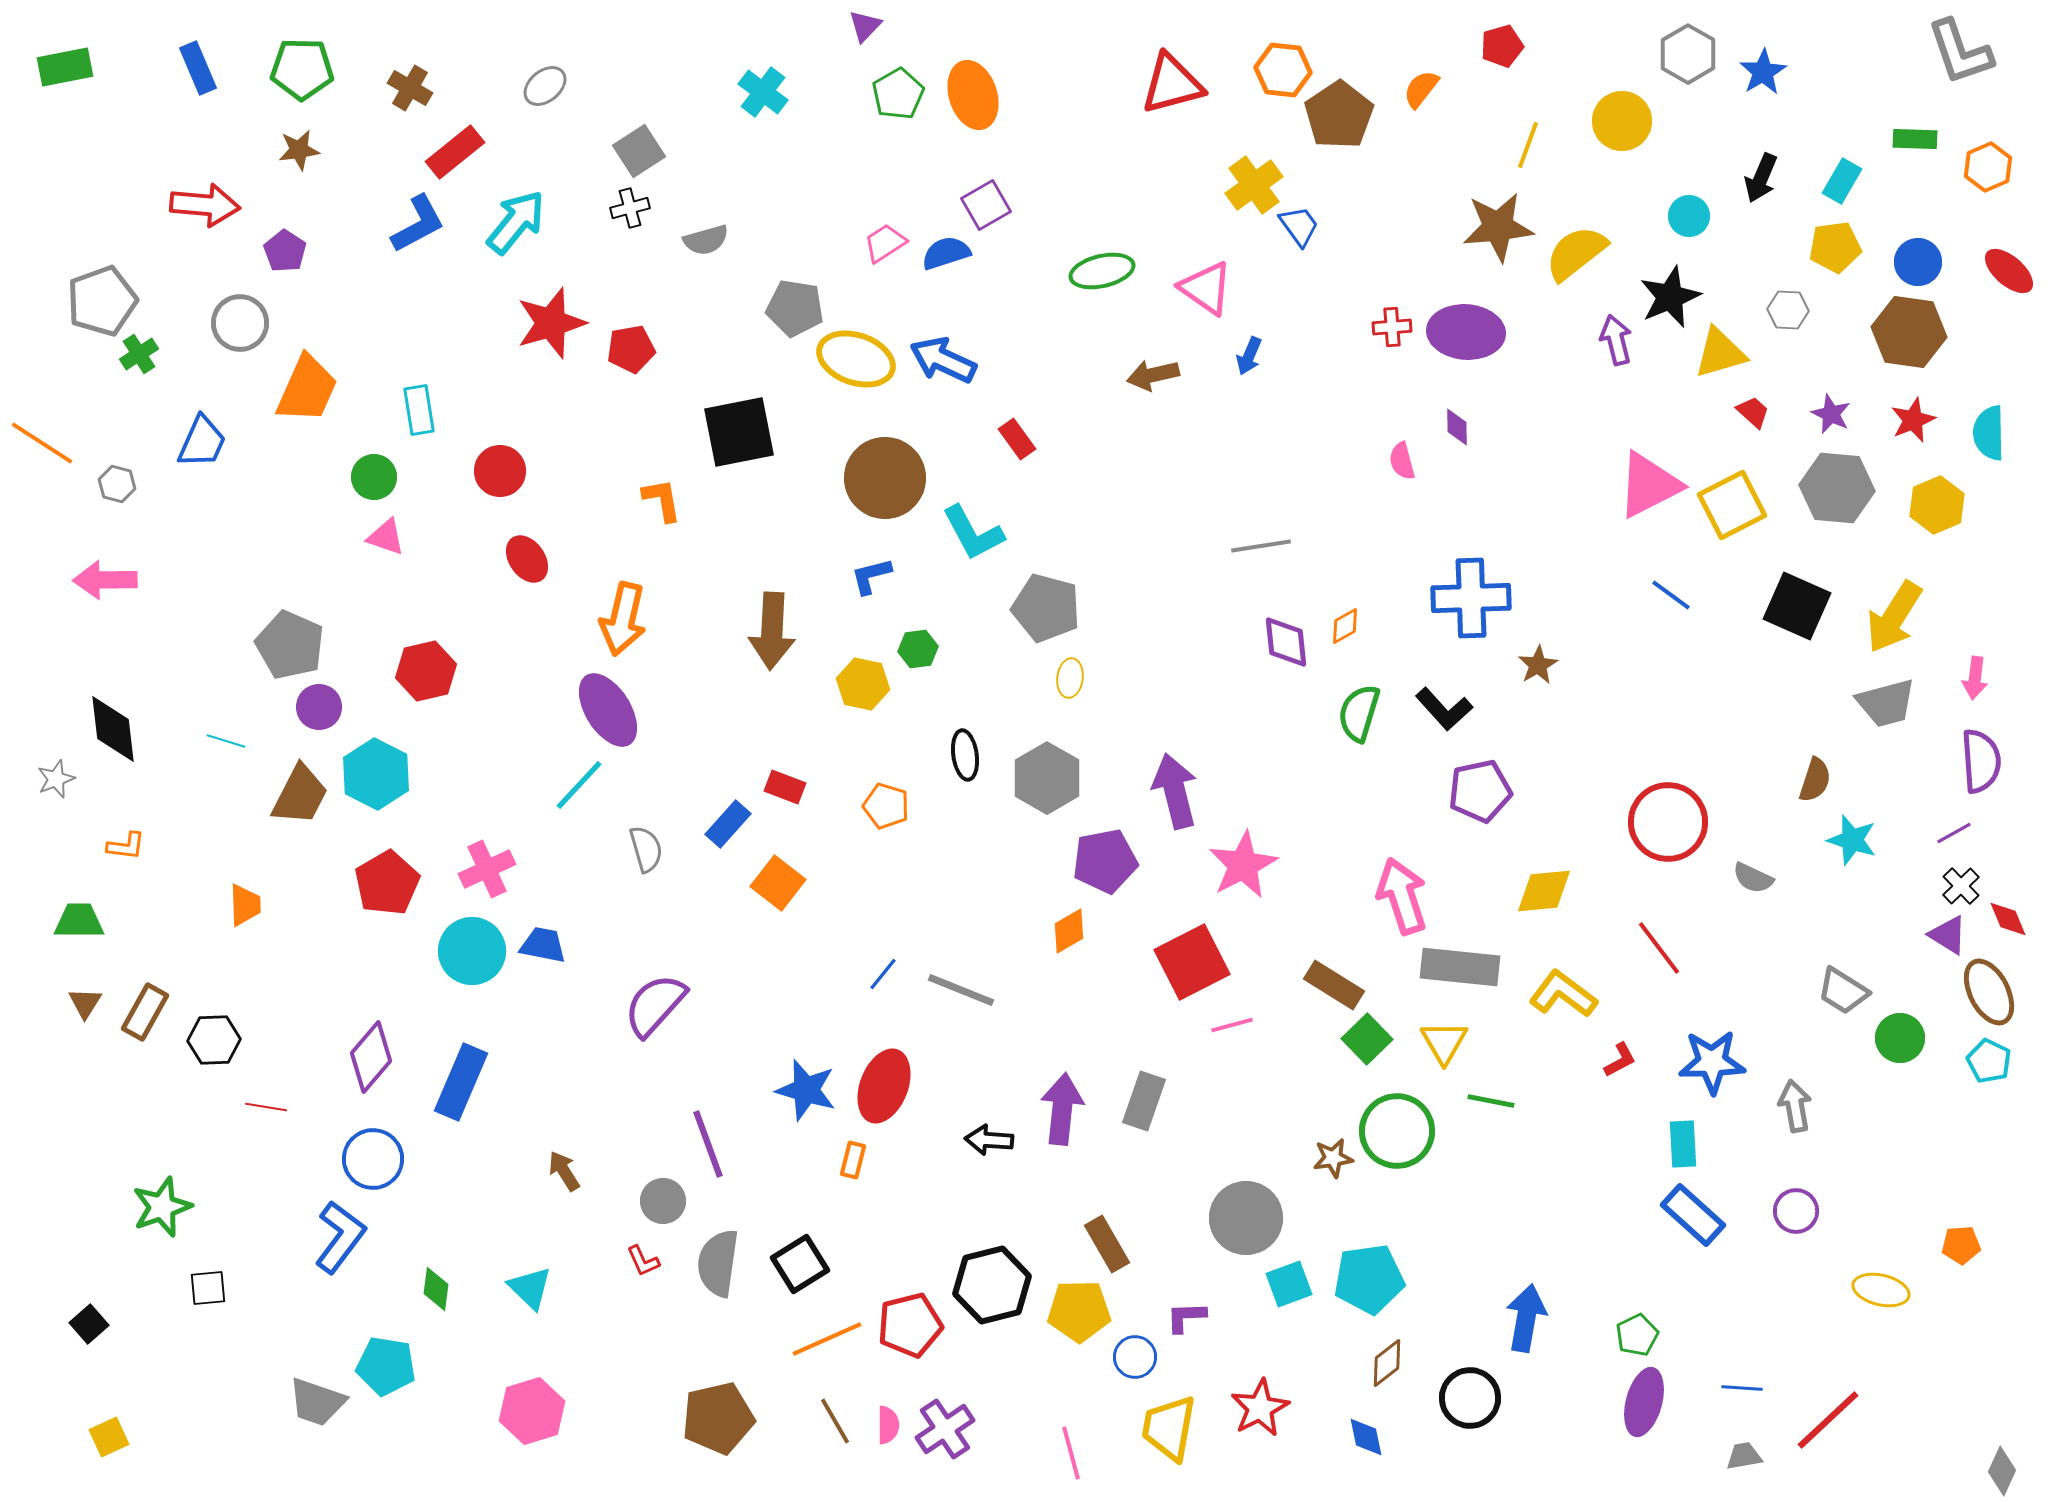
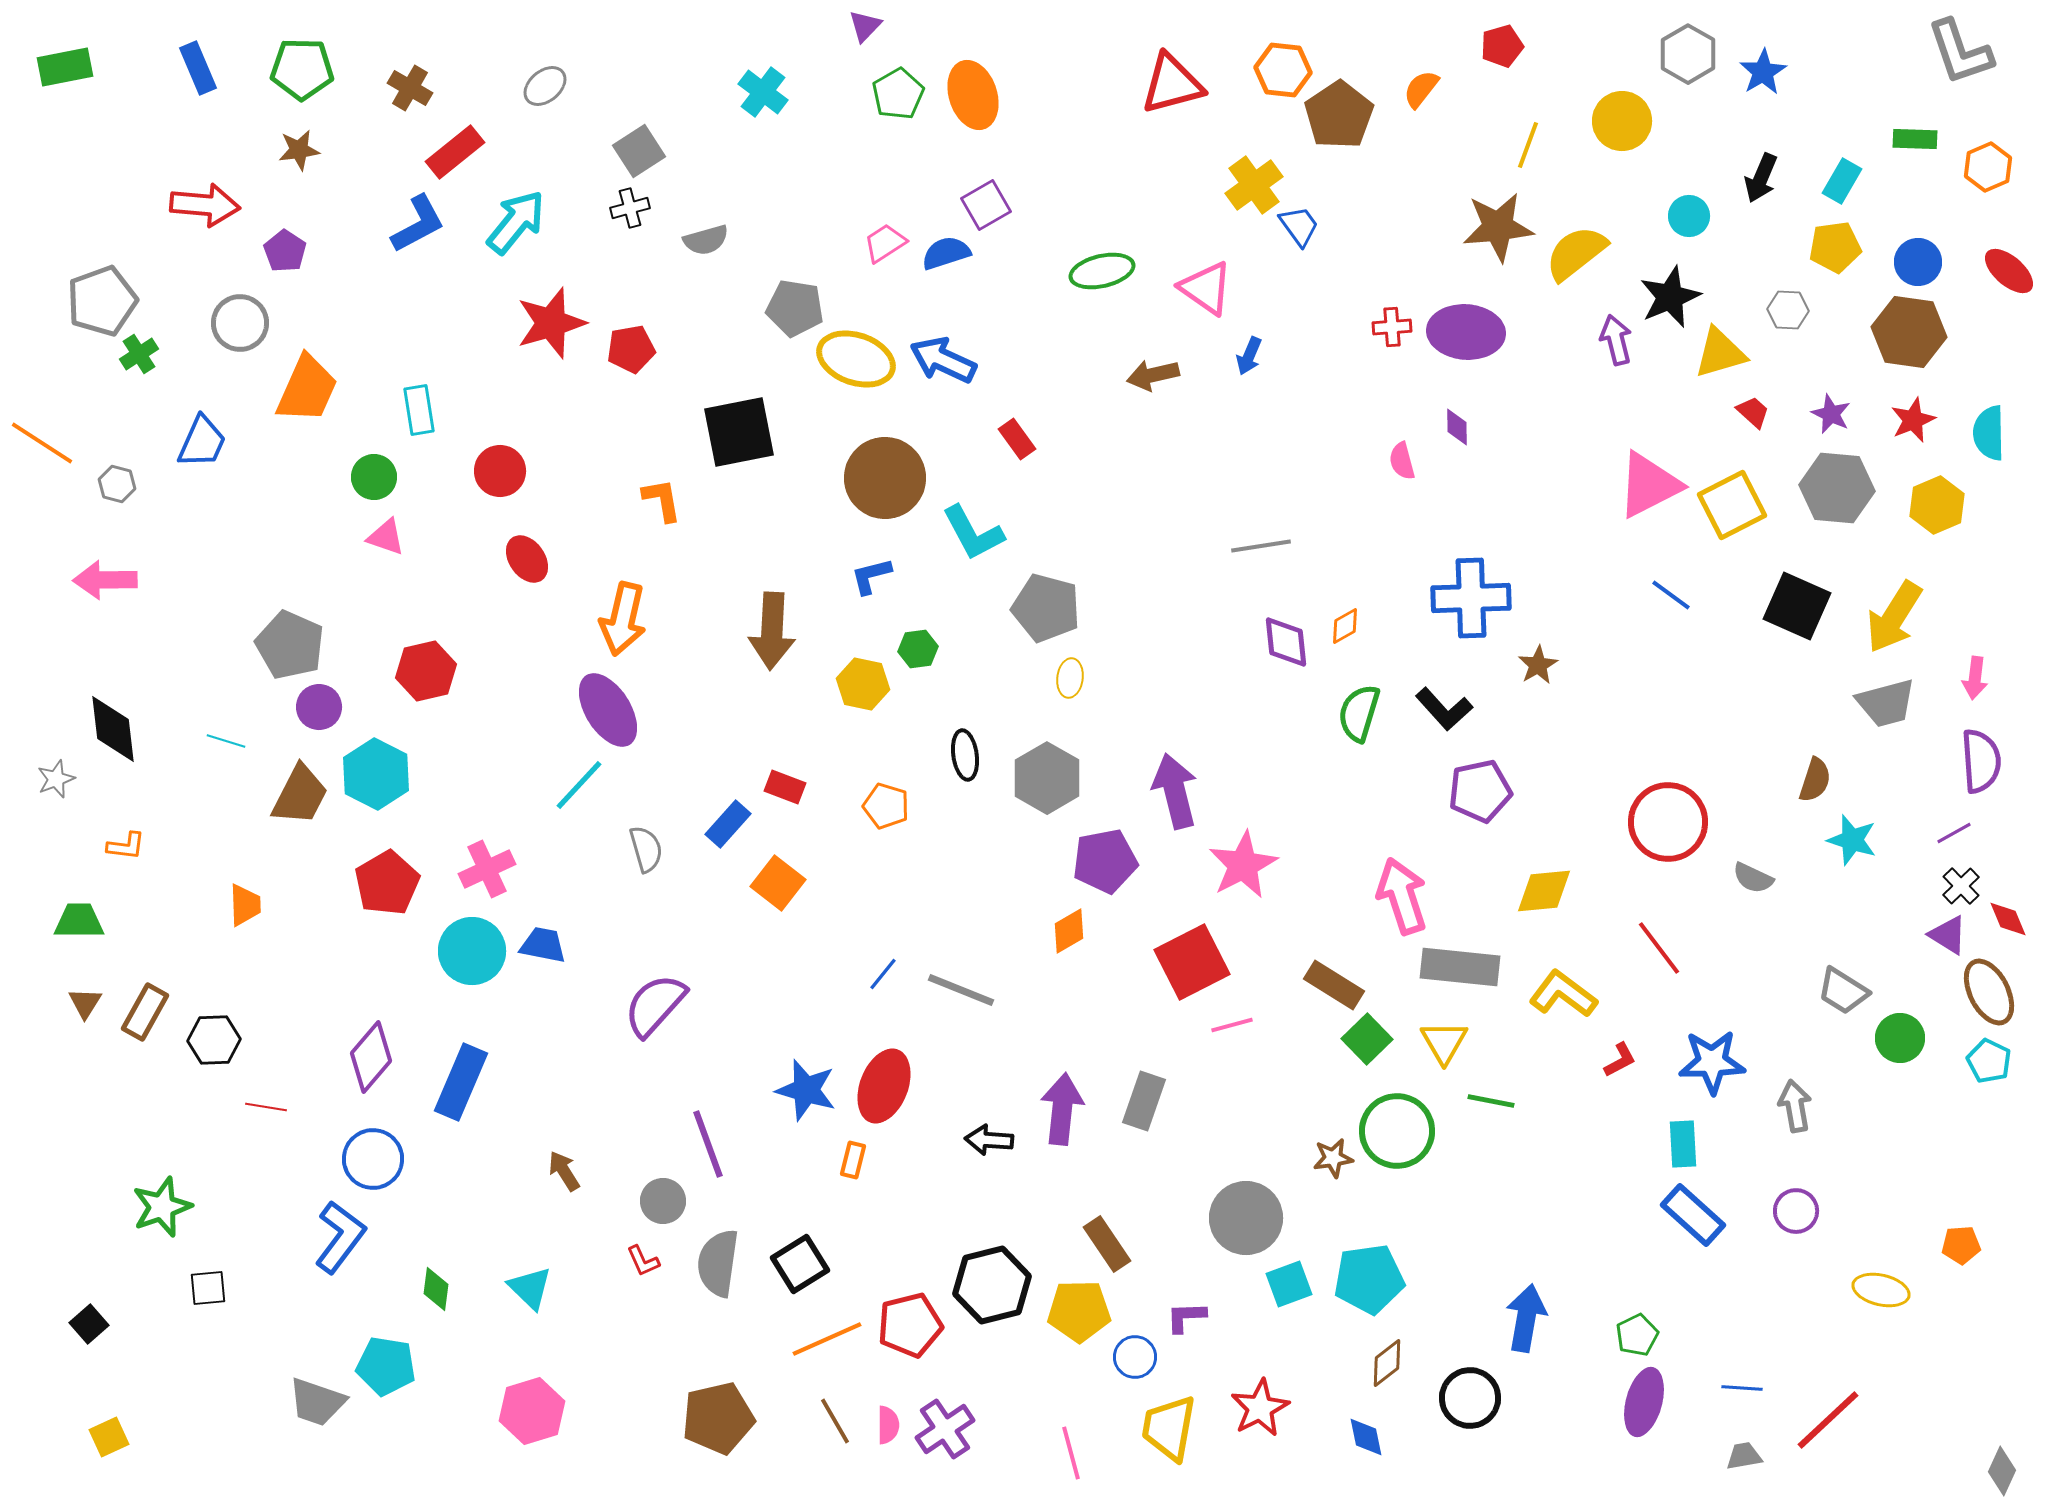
brown rectangle at (1107, 1244): rotated 4 degrees counterclockwise
